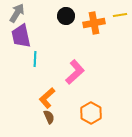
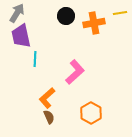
yellow line: moved 2 px up
